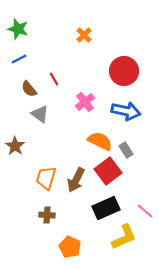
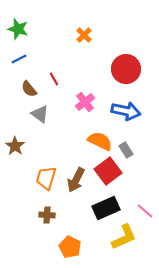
red circle: moved 2 px right, 2 px up
